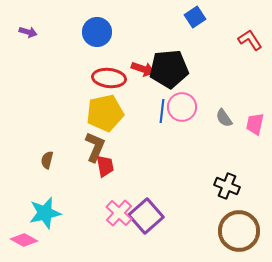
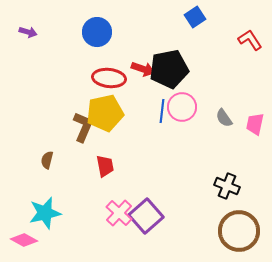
black pentagon: rotated 6 degrees counterclockwise
brown L-shape: moved 12 px left, 20 px up
